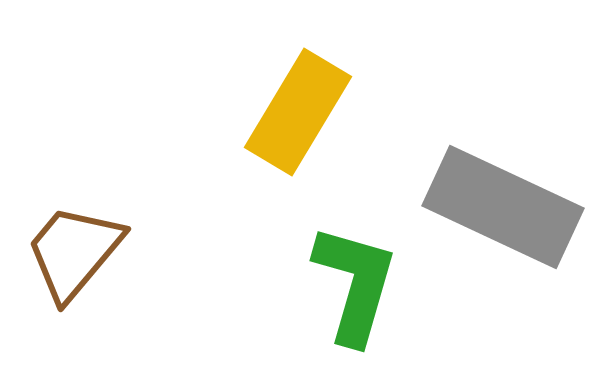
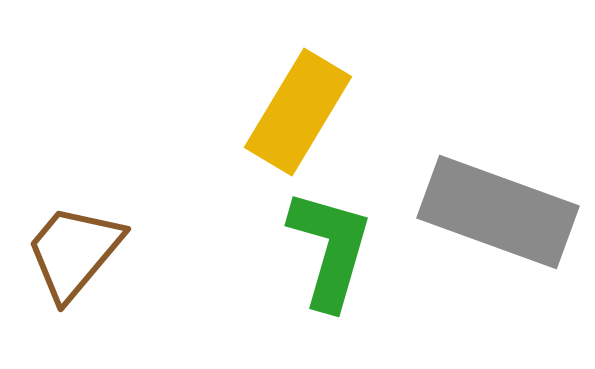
gray rectangle: moved 5 px left, 5 px down; rotated 5 degrees counterclockwise
green L-shape: moved 25 px left, 35 px up
